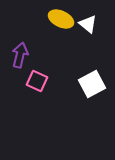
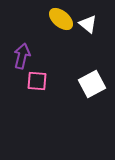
yellow ellipse: rotated 15 degrees clockwise
purple arrow: moved 2 px right, 1 px down
pink square: rotated 20 degrees counterclockwise
